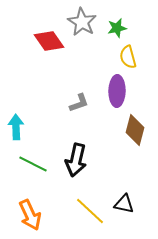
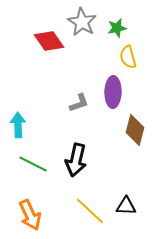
purple ellipse: moved 4 px left, 1 px down
cyan arrow: moved 2 px right, 2 px up
black triangle: moved 2 px right, 2 px down; rotated 10 degrees counterclockwise
